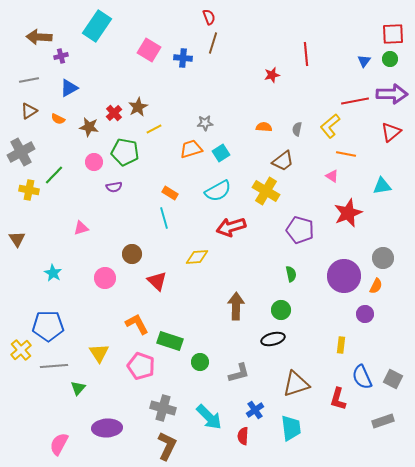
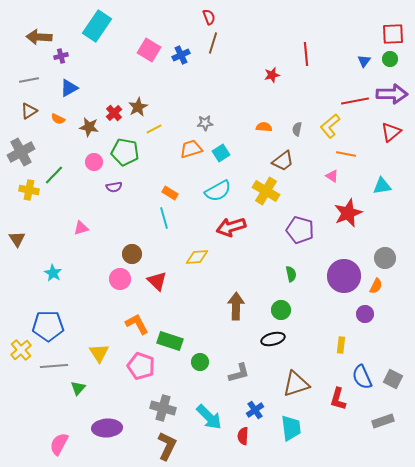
blue cross at (183, 58): moved 2 px left, 3 px up; rotated 30 degrees counterclockwise
gray circle at (383, 258): moved 2 px right
pink circle at (105, 278): moved 15 px right, 1 px down
